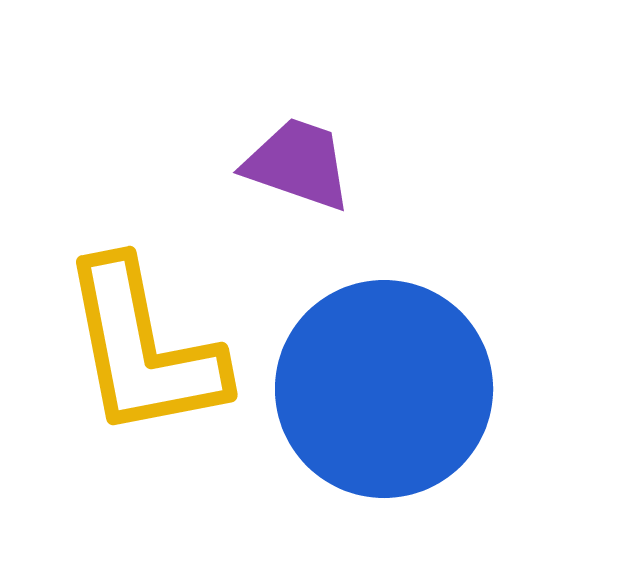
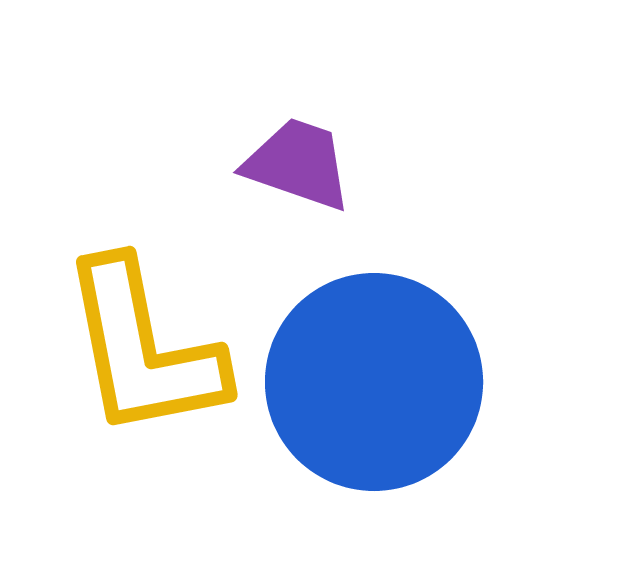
blue circle: moved 10 px left, 7 px up
